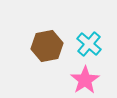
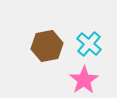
pink star: moved 1 px left
